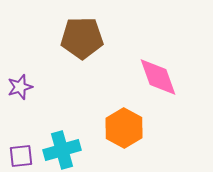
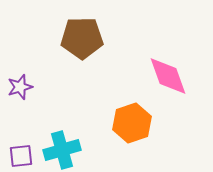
pink diamond: moved 10 px right, 1 px up
orange hexagon: moved 8 px right, 5 px up; rotated 12 degrees clockwise
